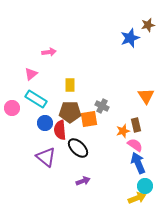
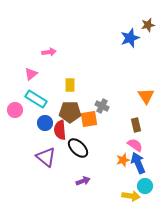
pink circle: moved 3 px right, 2 px down
orange star: moved 29 px down
yellow arrow: moved 6 px left, 2 px up; rotated 30 degrees clockwise
